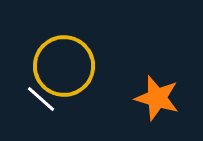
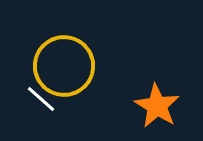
orange star: moved 8 px down; rotated 15 degrees clockwise
